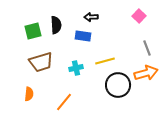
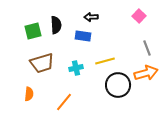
brown trapezoid: moved 1 px right, 1 px down
